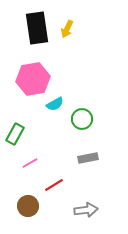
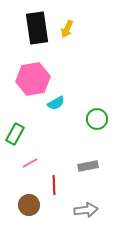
cyan semicircle: moved 1 px right, 1 px up
green circle: moved 15 px right
gray rectangle: moved 8 px down
red line: rotated 60 degrees counterclockwise
brown circle: moved 1 px right, 1 px up
